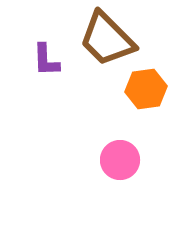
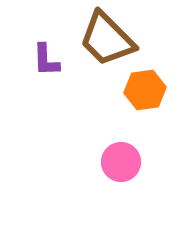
orange hexagon: moved 1 px left, 1 px down
pink circle: moved 1 px right, 2 px down
